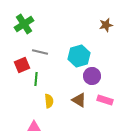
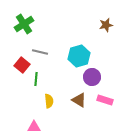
red square: rotated 28 degrees counterclockwise
purple circle: moved 1 px down
